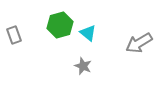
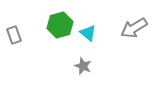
gray arrow: moved 5 px left, 15 px up
